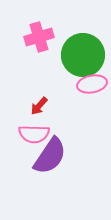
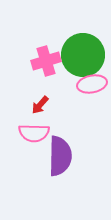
pink cross: moved 7 px right, 24 px down
red arrow: moved 1 px right, 1 px up
pink semicircle: moved 1 px up
purple semicircle: moved 10 px right; rotated 33 degrees counterclockwise
